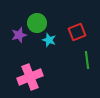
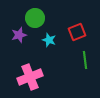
green circle: moved 2 px left, 5 px up
green line: moved 2 px left
